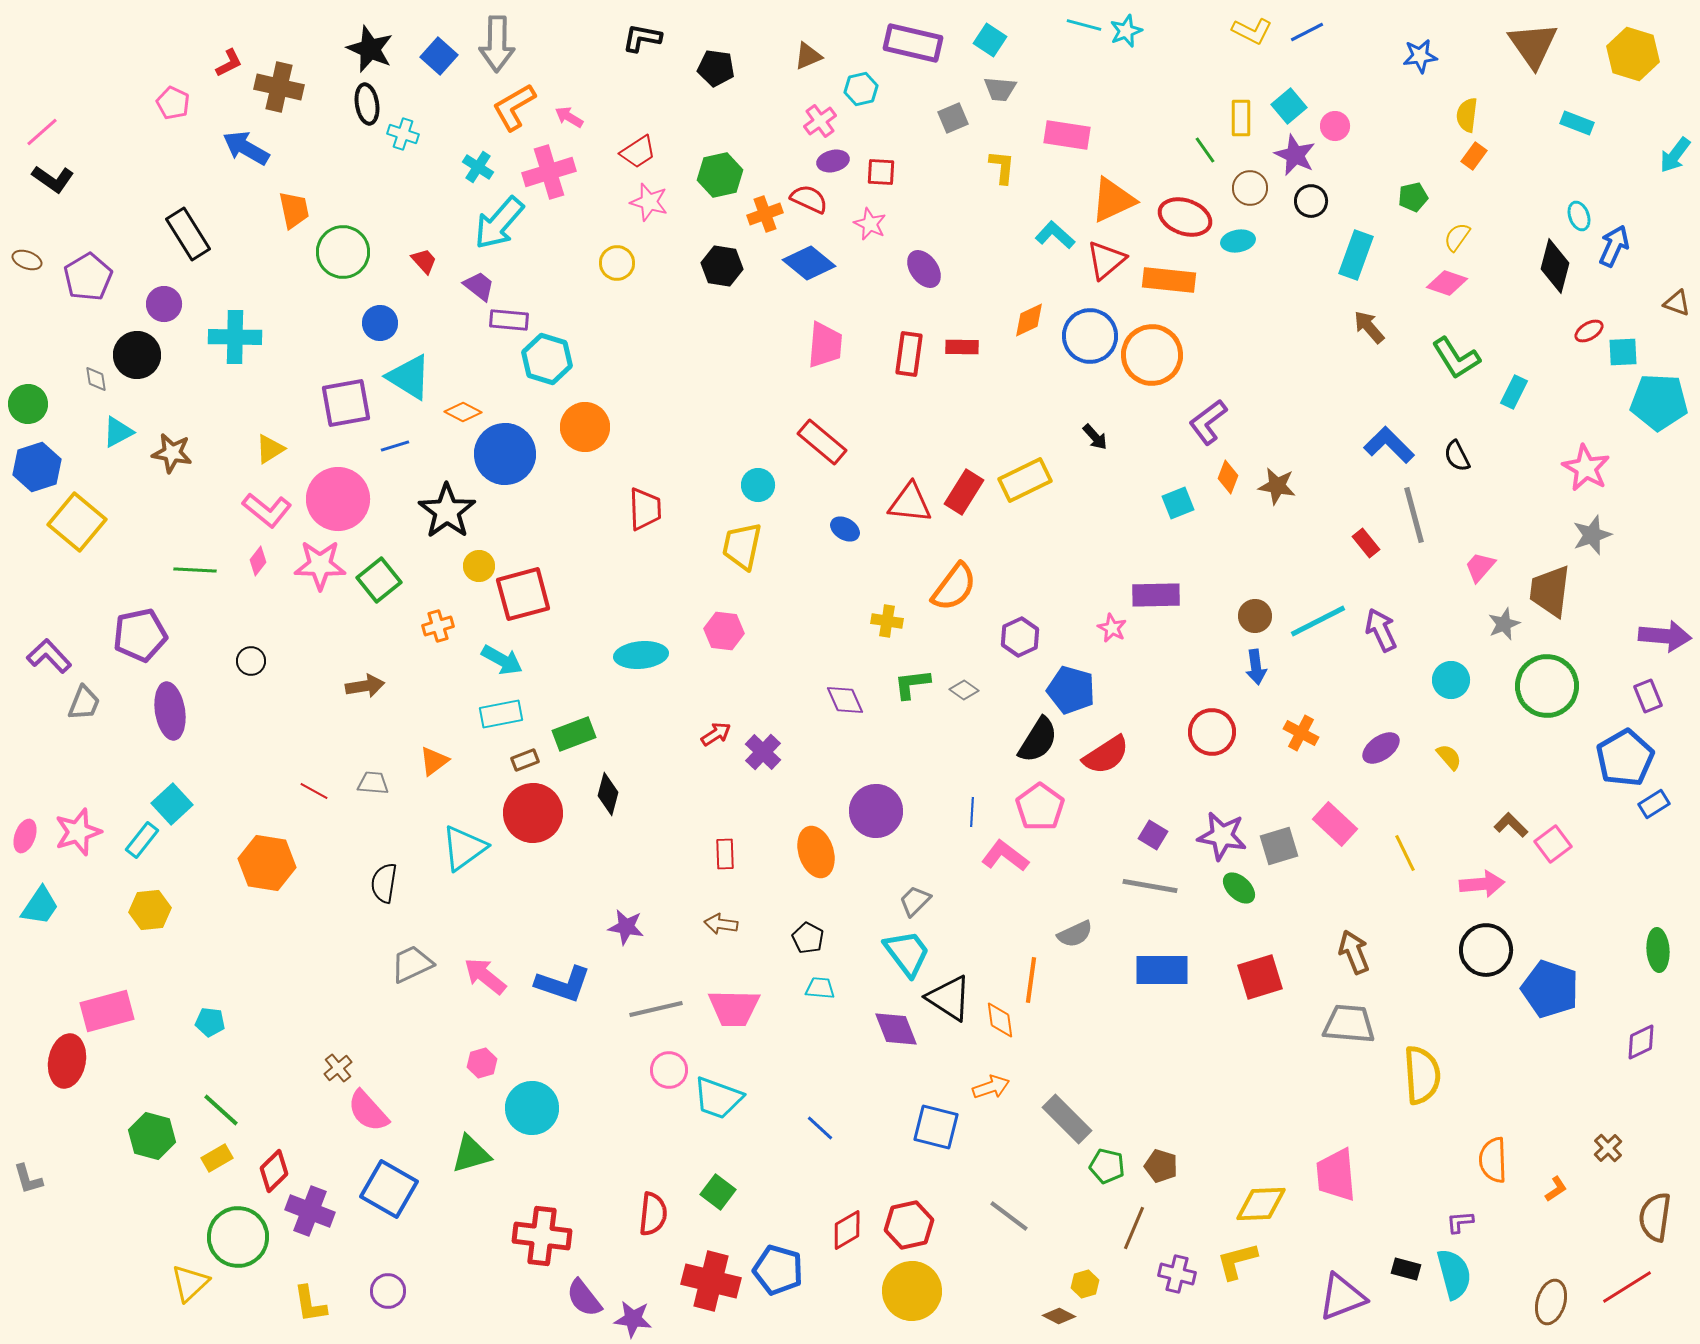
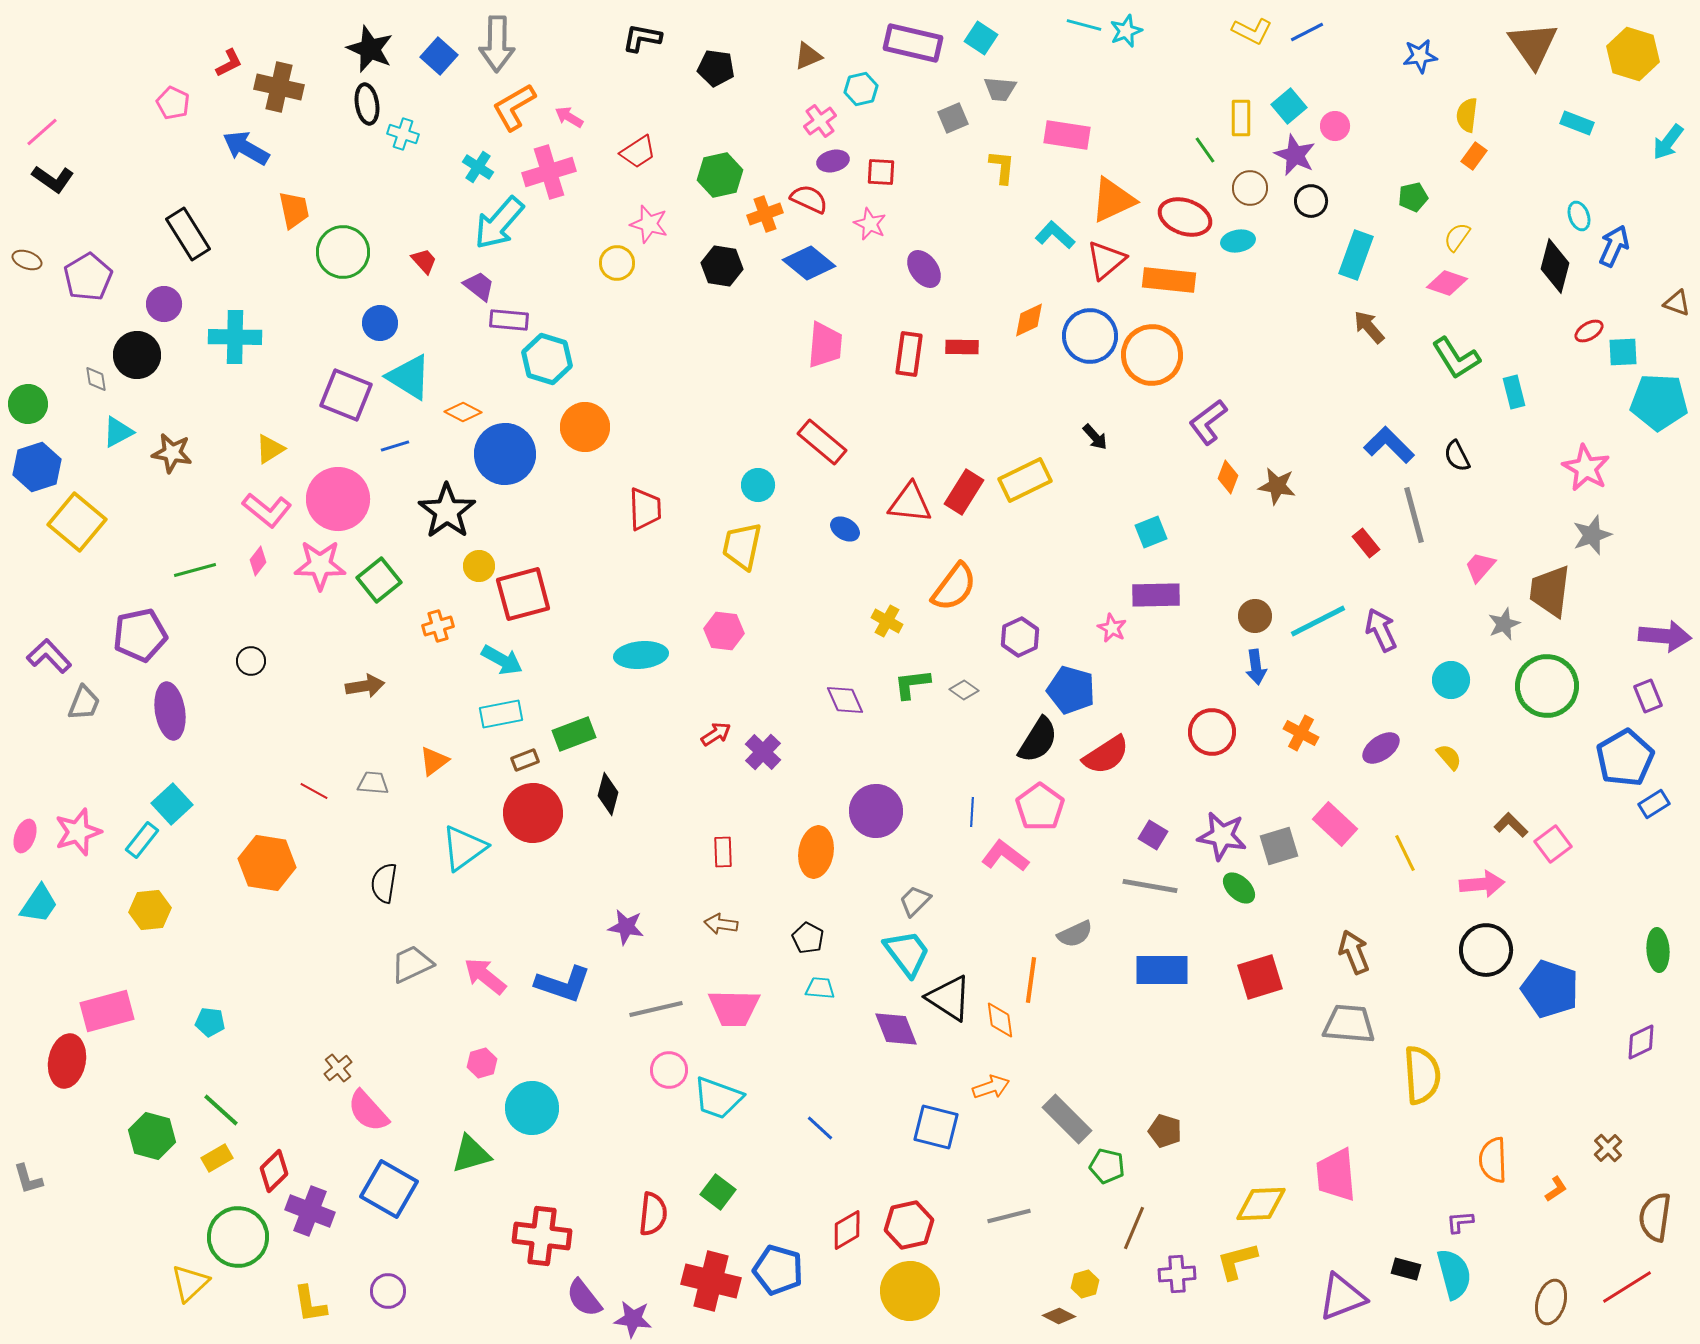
cyan square at (990, 40): moved 9 px left, 2 px up
cyan arrow at (1675, 155): moved 7 px left, 13 px up
pink star at (649, 202): moved 22 px down
cyan rectangle at (1514, 392): rotated 40 degrees counterclockwise
purple square at (346, 403): moved 8 px up; rotated 32 degrees clockwise
cyan square at (1178, 503): moved 27 px left, 29 px down
green line at (195, 570): rotated 18 degrees counterclockwise
yellow cross at (887, 621): rotated 20 degrees clockwise
orange ellipse at (816, 852): rotated 27 degrees clockwise
red rectangle at (725, 854): moved 2 px left, 2 px up
cyan trapezoid at (40, 906): moved 1 px left, 2 px up
brown pentagon at (1161, 1166): moved 4 px right, 35 px up
gray line at (1009, 1216): rotated 51 degrees counterclockwise
purple cross at (1177, 1274): rotated 18 degrees counterclockwise
yellow circle at (912, 1291): moved 2 px left
